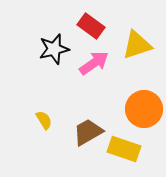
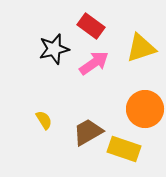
yellow triangle: moved 4 px right, 3 px down
orange circle: moved 1 px right
